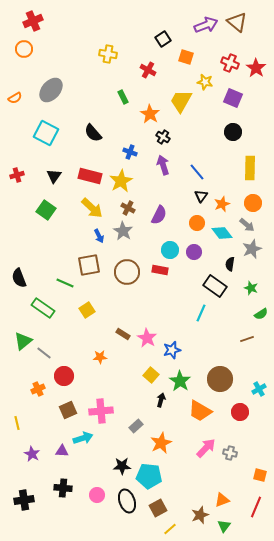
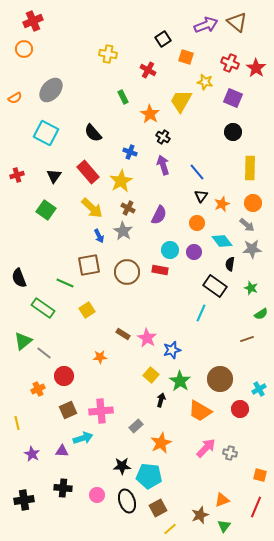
red rectangle at (90, 176): moved 2 px left, 4 px up; rotated 35 degrees clockwise
cyan diamond at (222, 233): moved 8 px down
gray star at (252, 249): rotated 18 degrees clockwise
red circle at (240, 412): moved 3 px up
